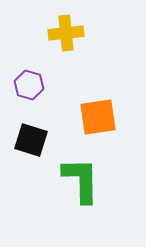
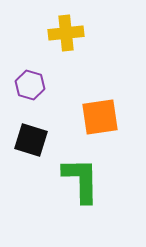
purple hexagon: moved 1 px right
orange square: moved 2 px right
